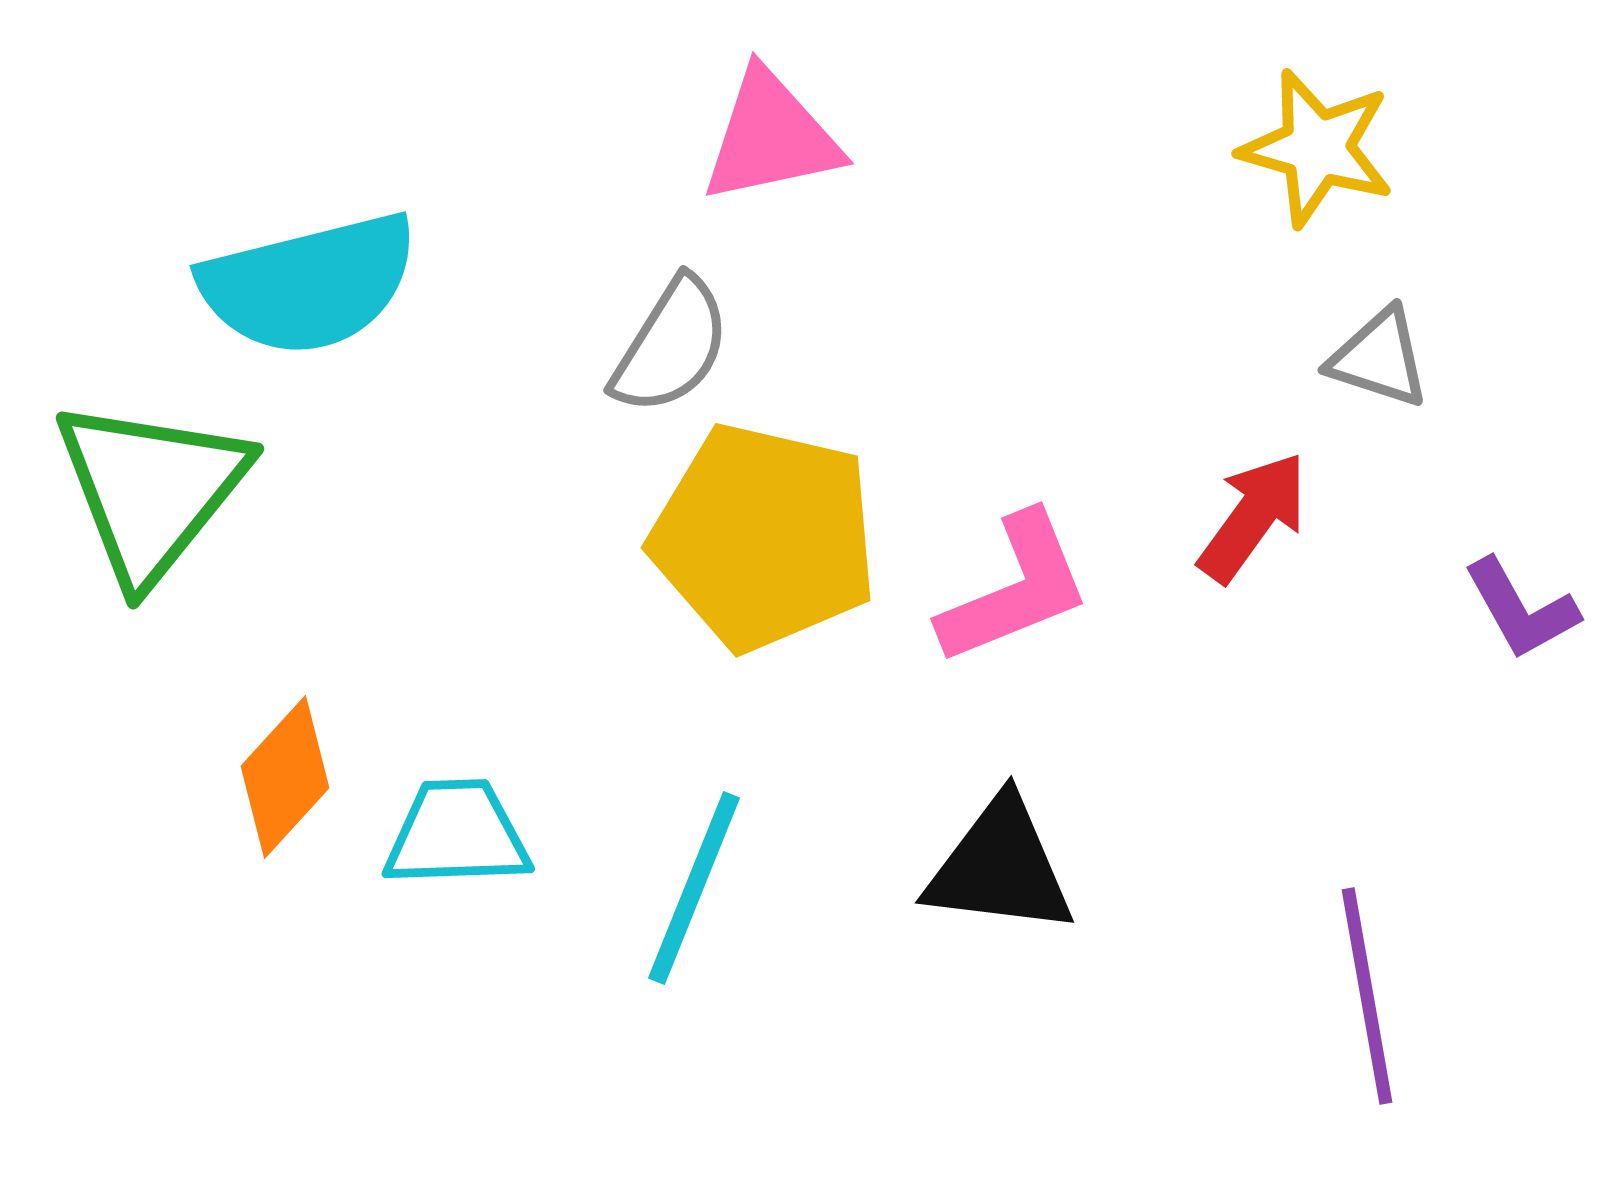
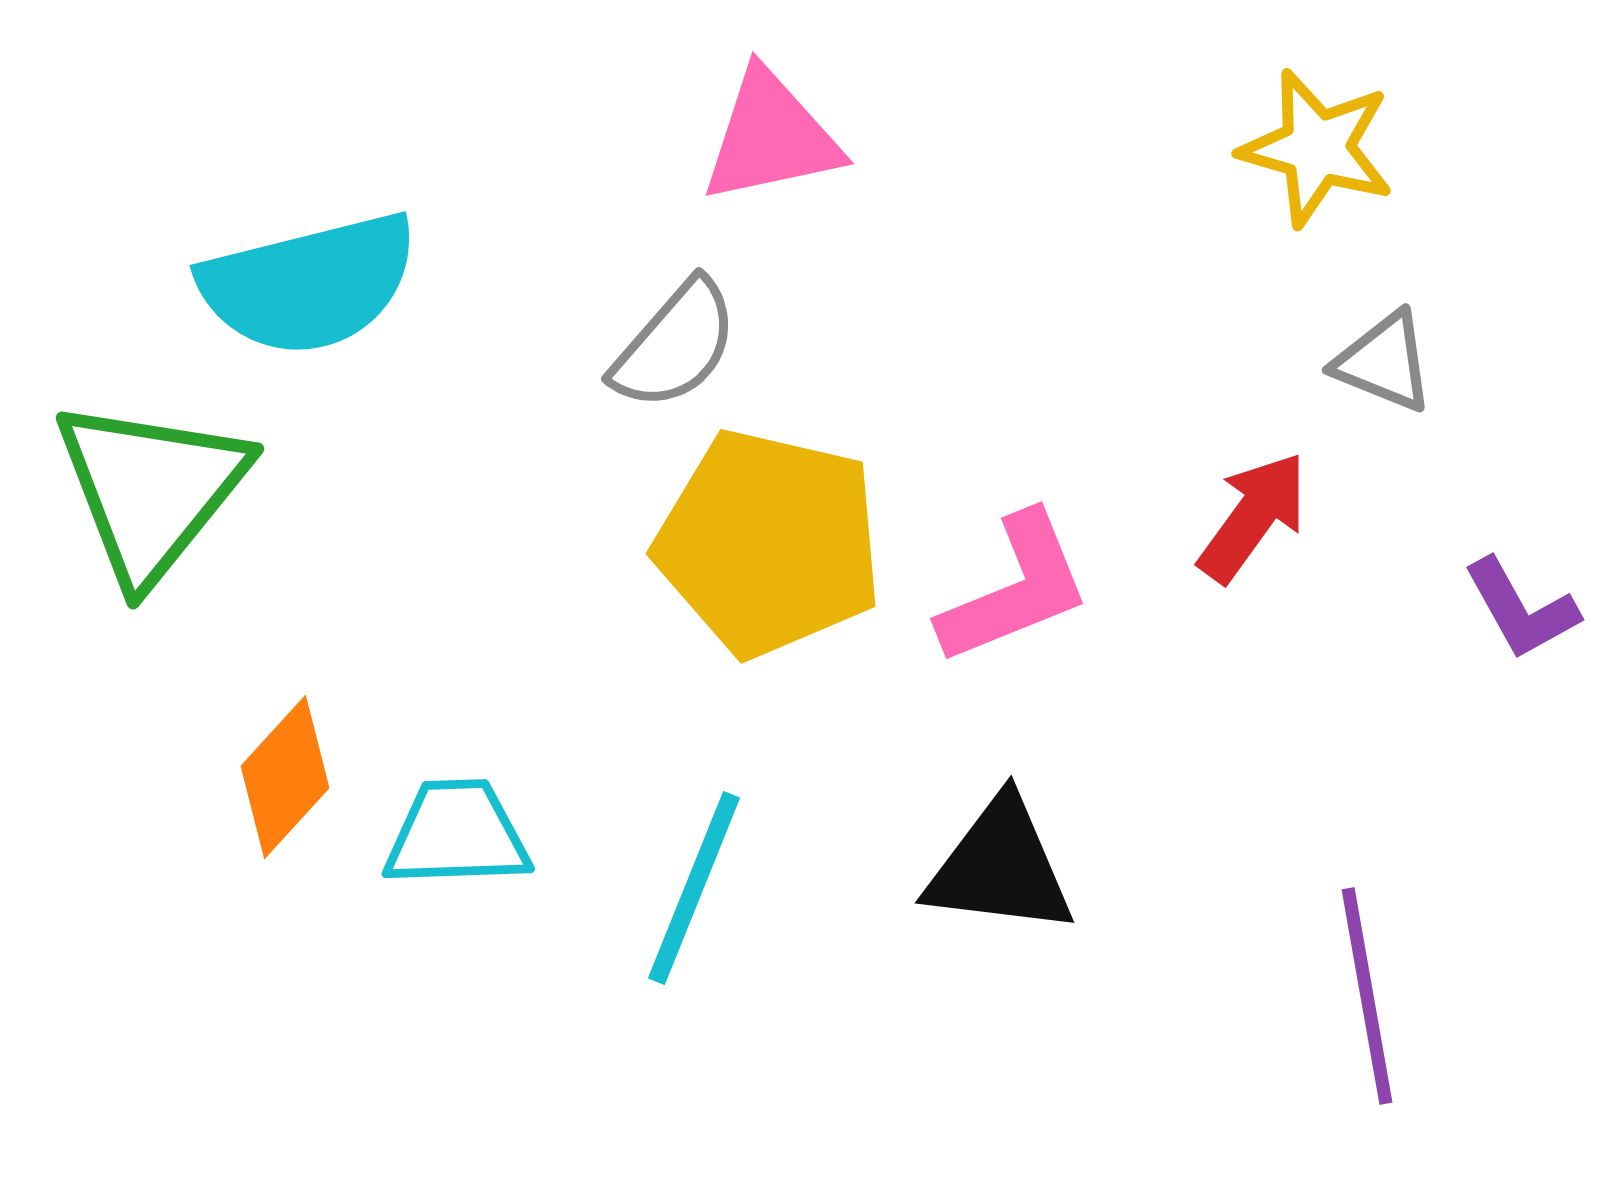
gray semicircle: moved 4 px right, 1 px up; rotated 9 degrees clockwise
gray triangle: moved 5 px right, 4 px down; rotated 4 degrees clockwise
yellow pentagon: moved 5 px right, 6 px down
